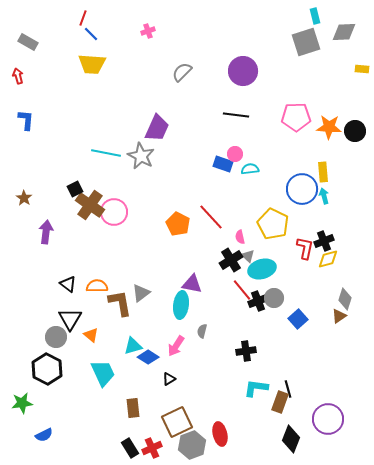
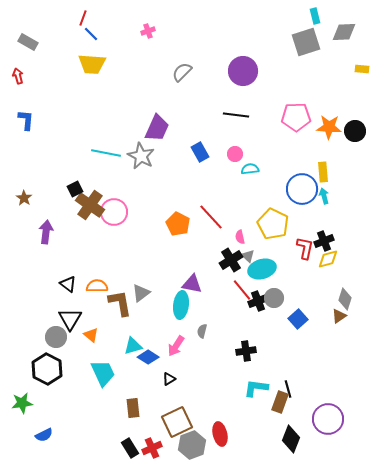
blue rectangle at (223, 164): moved 23 px left, 12 px up; rotated 42 degrees clockwise
